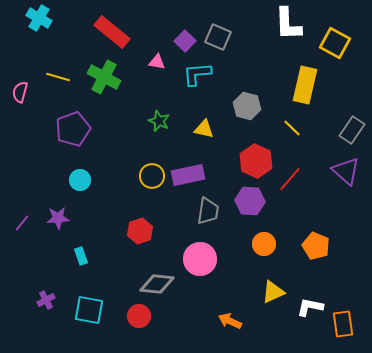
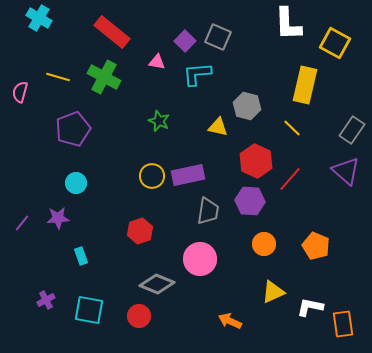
yellow triangle at (204, 129): moved 14 px right, 2 px up
cyan circle at (80, 180): moved 4 px left, 3 px down
gray diamond at (157, 284): rotated 16 degrees clockwise
